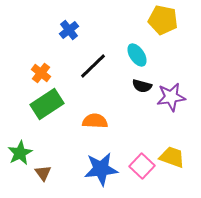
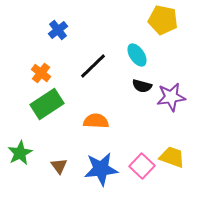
blue cross: moved 11 px left
orange semicircle: moved 1 px right
brown triangle: moved 16 px right, 7 px up
